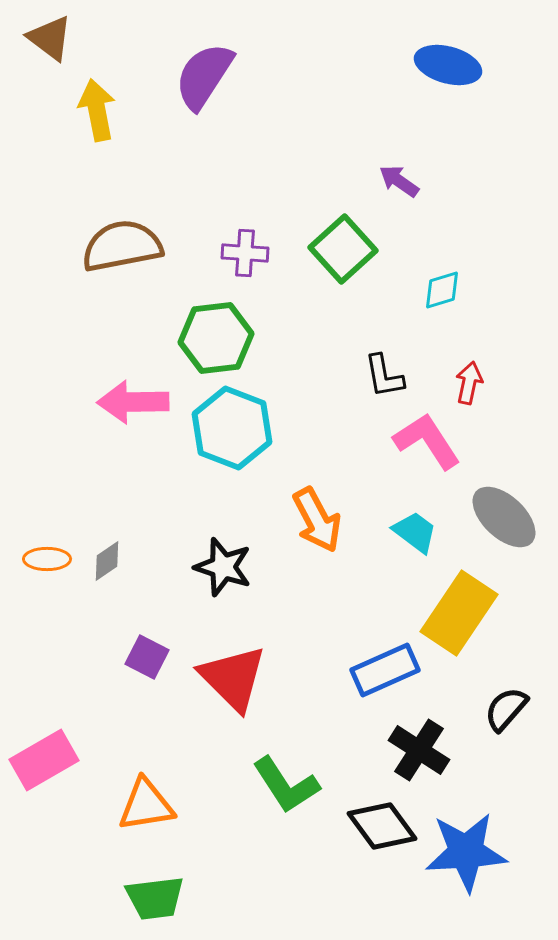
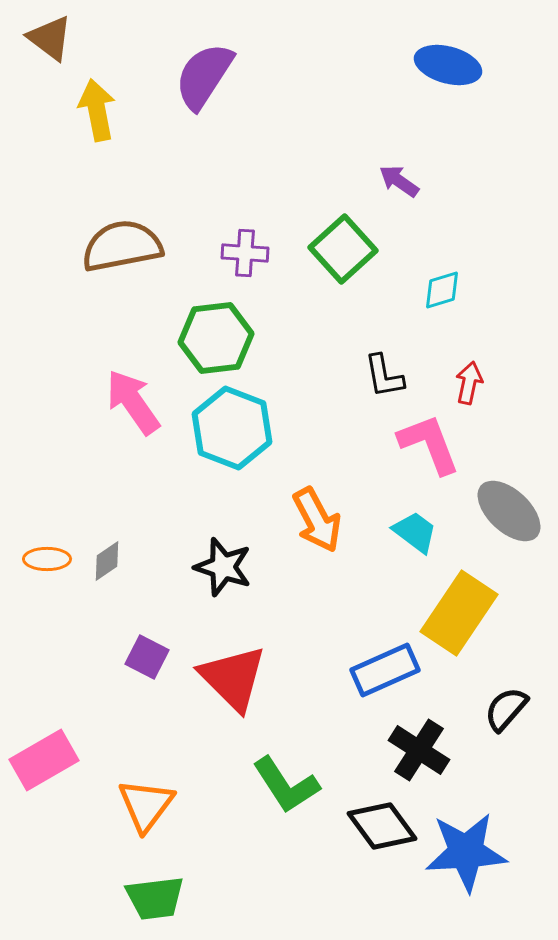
pink arrow: rotated 56 degrees clockwise
pink L-shape: moved 2 px right, 3 px down; rotated 12 degrees clockwise
gray ellipse: moved 5 px right, 6 px up
orange triangle: rotated 44 degrees counterclockwise
